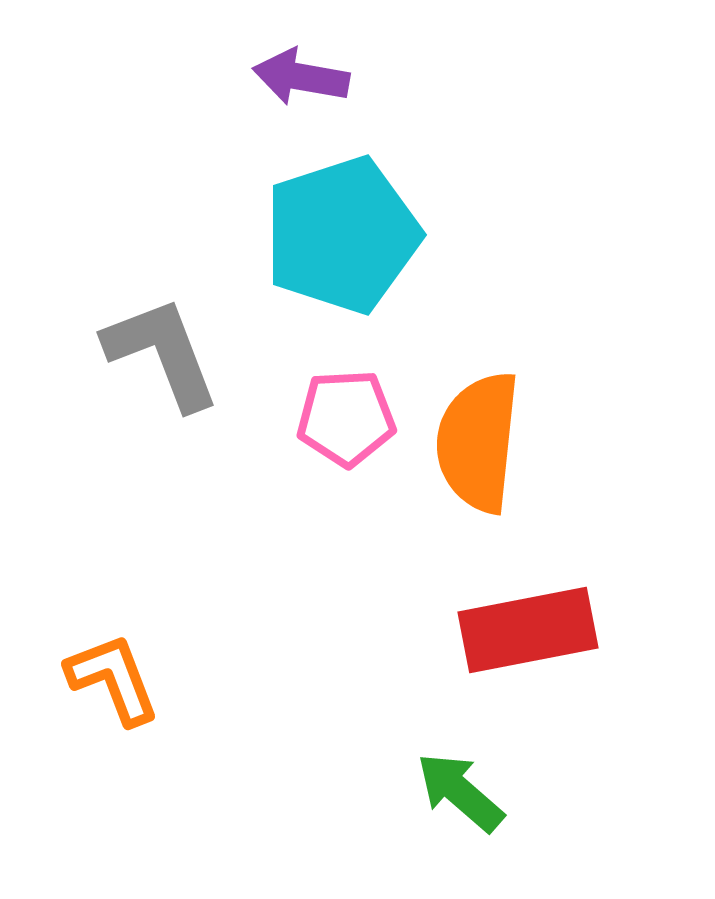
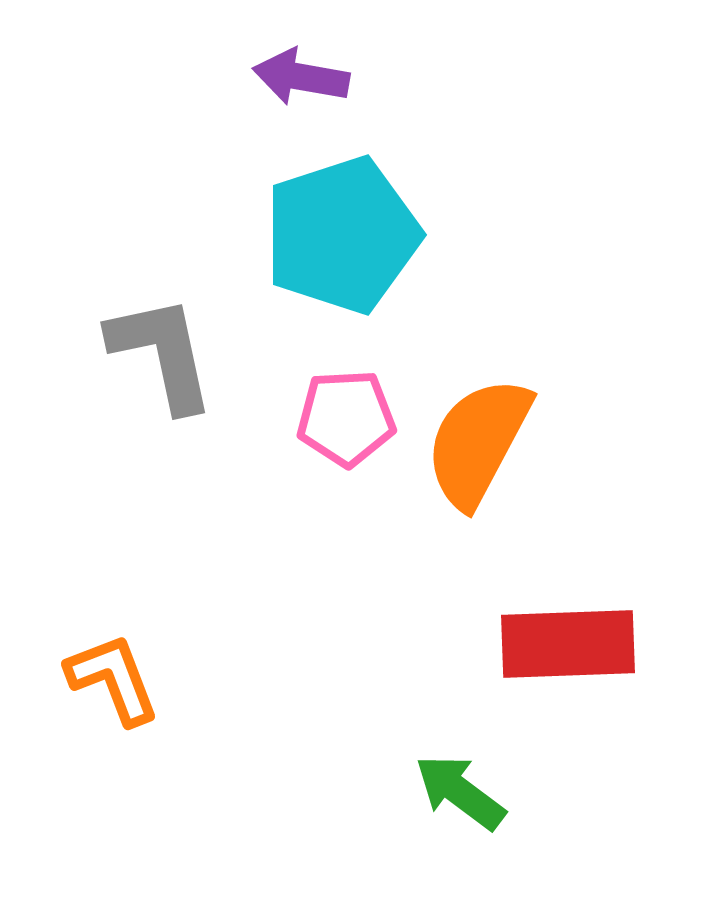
gray L-shape: rotated 9 degrees clockwise
orange semicircle: rotated 22 degrees clockwise
red rectangle: moved 40 px right, 14 px down; rotated 9 degrees clockwise
green arrow: rotated 4 degrees counterclockwise
